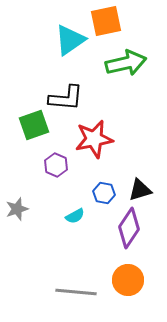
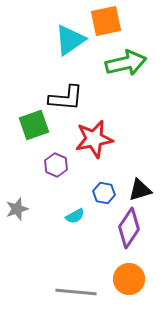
orange circle: moved 1 px right, 1 px up
